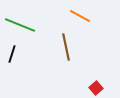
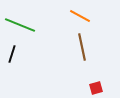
brown line: moved 16 px right
red square: rotated 24 degrees clockwise
